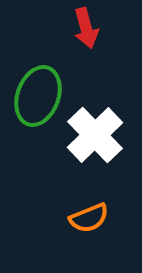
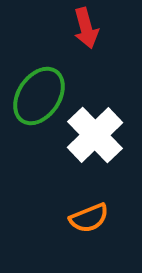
green ellipse: moved 1 px right; rotated 14 degrees clockwise
